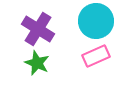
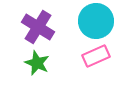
purple cross: moved 2 px up
